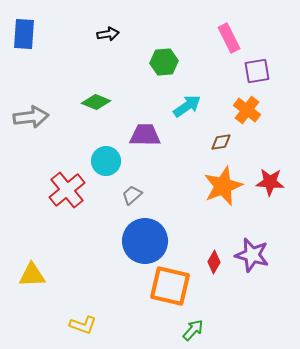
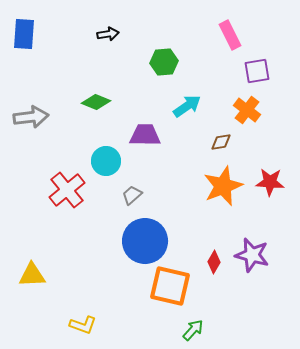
pink rectangle: moved 1 px right, 3 px up
